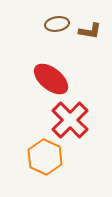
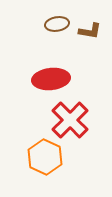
red ellipse: rotated 45 degrees counterclockwise
